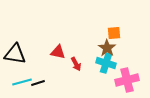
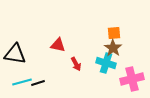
brown star: moved 6 px right
red triangle: moved 7 px up
pink cross: moved 5 px right, 1 px up
